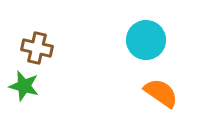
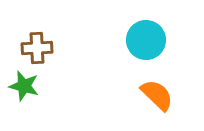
brown cross: rotated 16 degrees counterclockwise
orange semicircle: moved 4 px left, 2 px down; rotated 9 degrees clockwise
